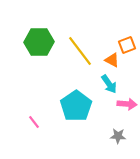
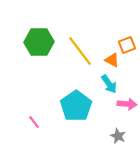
gray star: rotated 21 degrees clockwise
